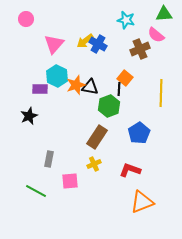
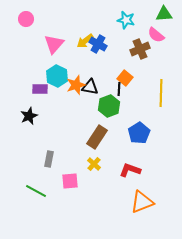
yellow cross: rotated 24 degrees counterclockwise
